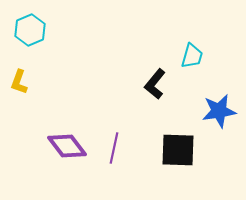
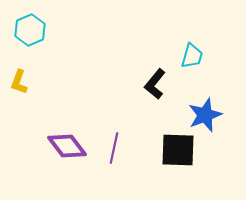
blue star: moved 14 px left, 4 px down; rotated 12 degrees counterclockwise
